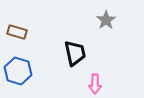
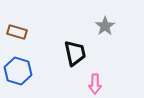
gray star: moved 1 px left, 6 px down
